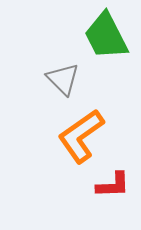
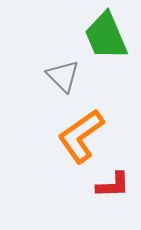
green trapezoid: rotated 4 degrees clockwise
gray triangle: moved 3 px up
